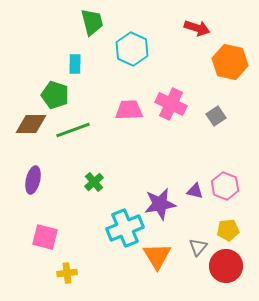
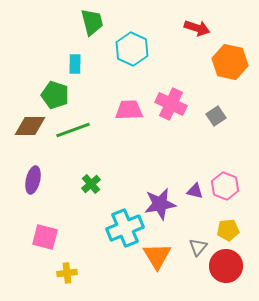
brown diamond: moved 1 px left, 2 px down
green cross: moved 3 px left, 2 px down
